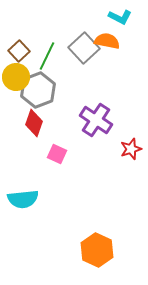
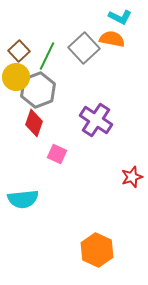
orange semicircle: moved 5 px right, 2 px up
red star: moved 1 px right, 28 px down
